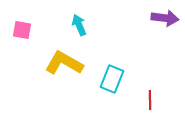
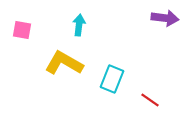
cyan arrow: rotated 30 degrees clockwise
red line: rotated 54 degrees counterclockwise
